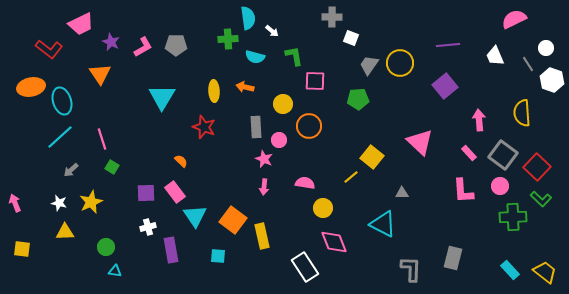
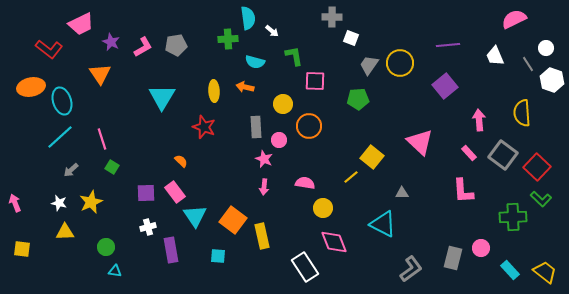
gray pentagon at (176, 45): rotated 10 degrees counterclockwise
cyan semicircle at (255, 57): moved 5 px down
pink circle at (500, 186): moved 19 px left, 62 px down
gray L-shape at (411, 269): rotated 52 degrees clockwise
